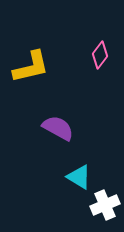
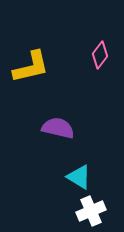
purple semicircle: rotated 16 degrees counterclockwise
white cross: moved 14 px left, 6 px down
